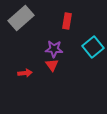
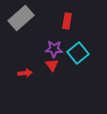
cyan square: moved 15 px left, 6 px down
